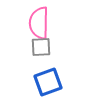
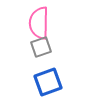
gray square: rotated 15 degrees counterclockwise
